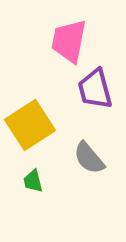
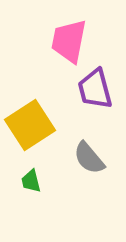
green trapezoid: moved 2 px left
